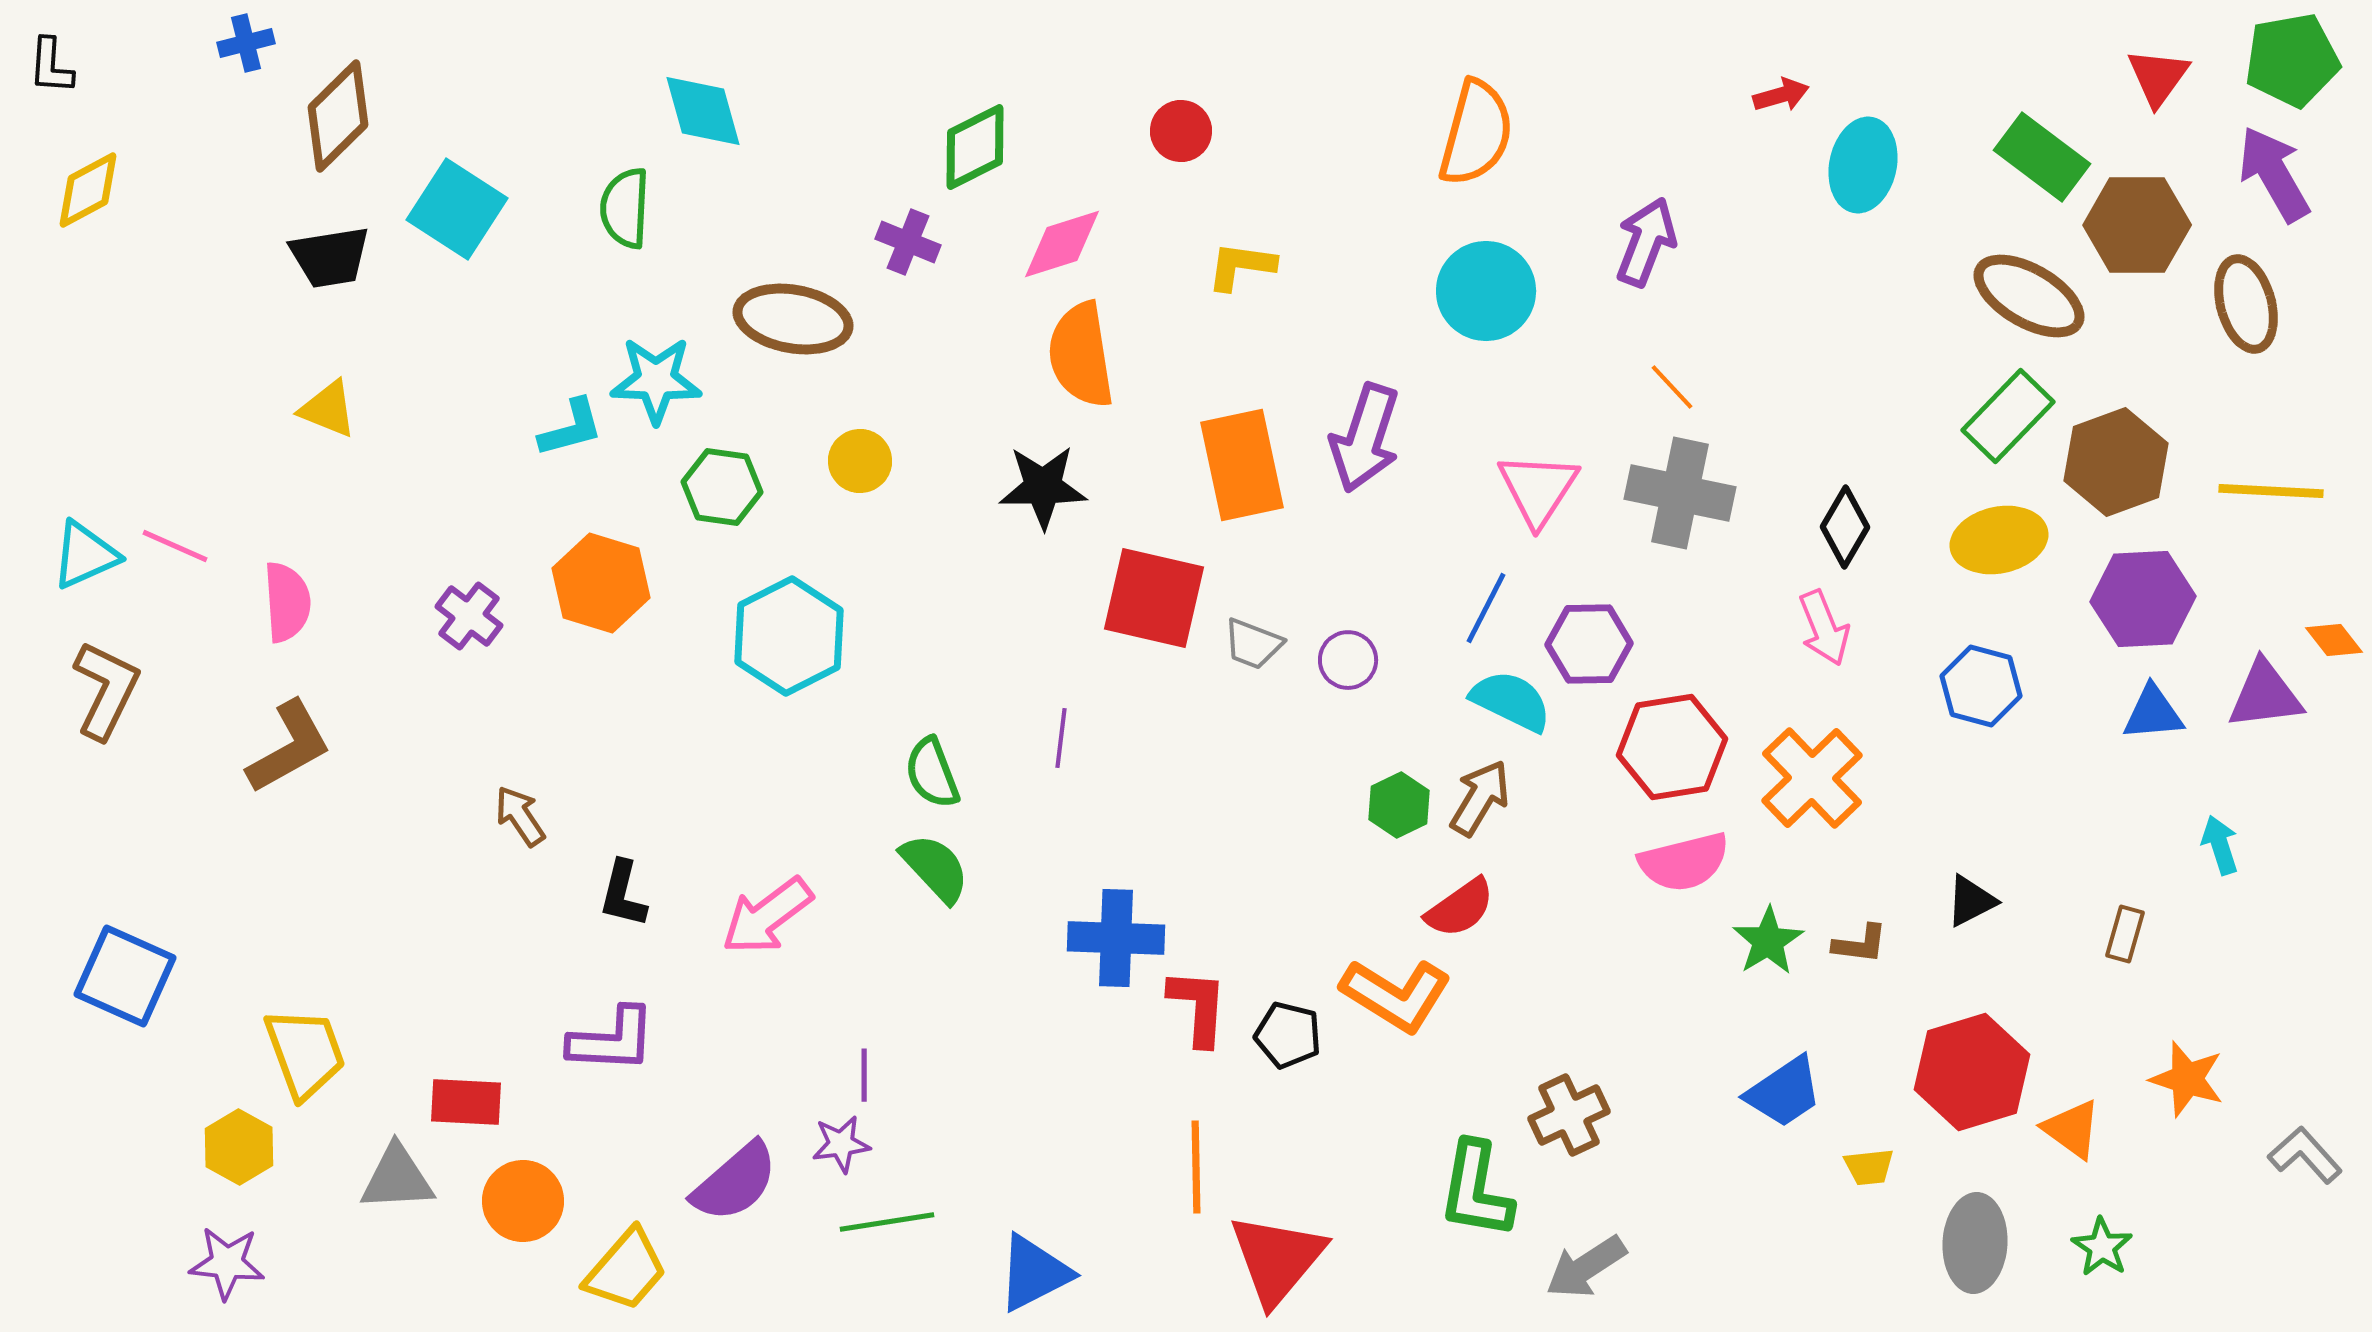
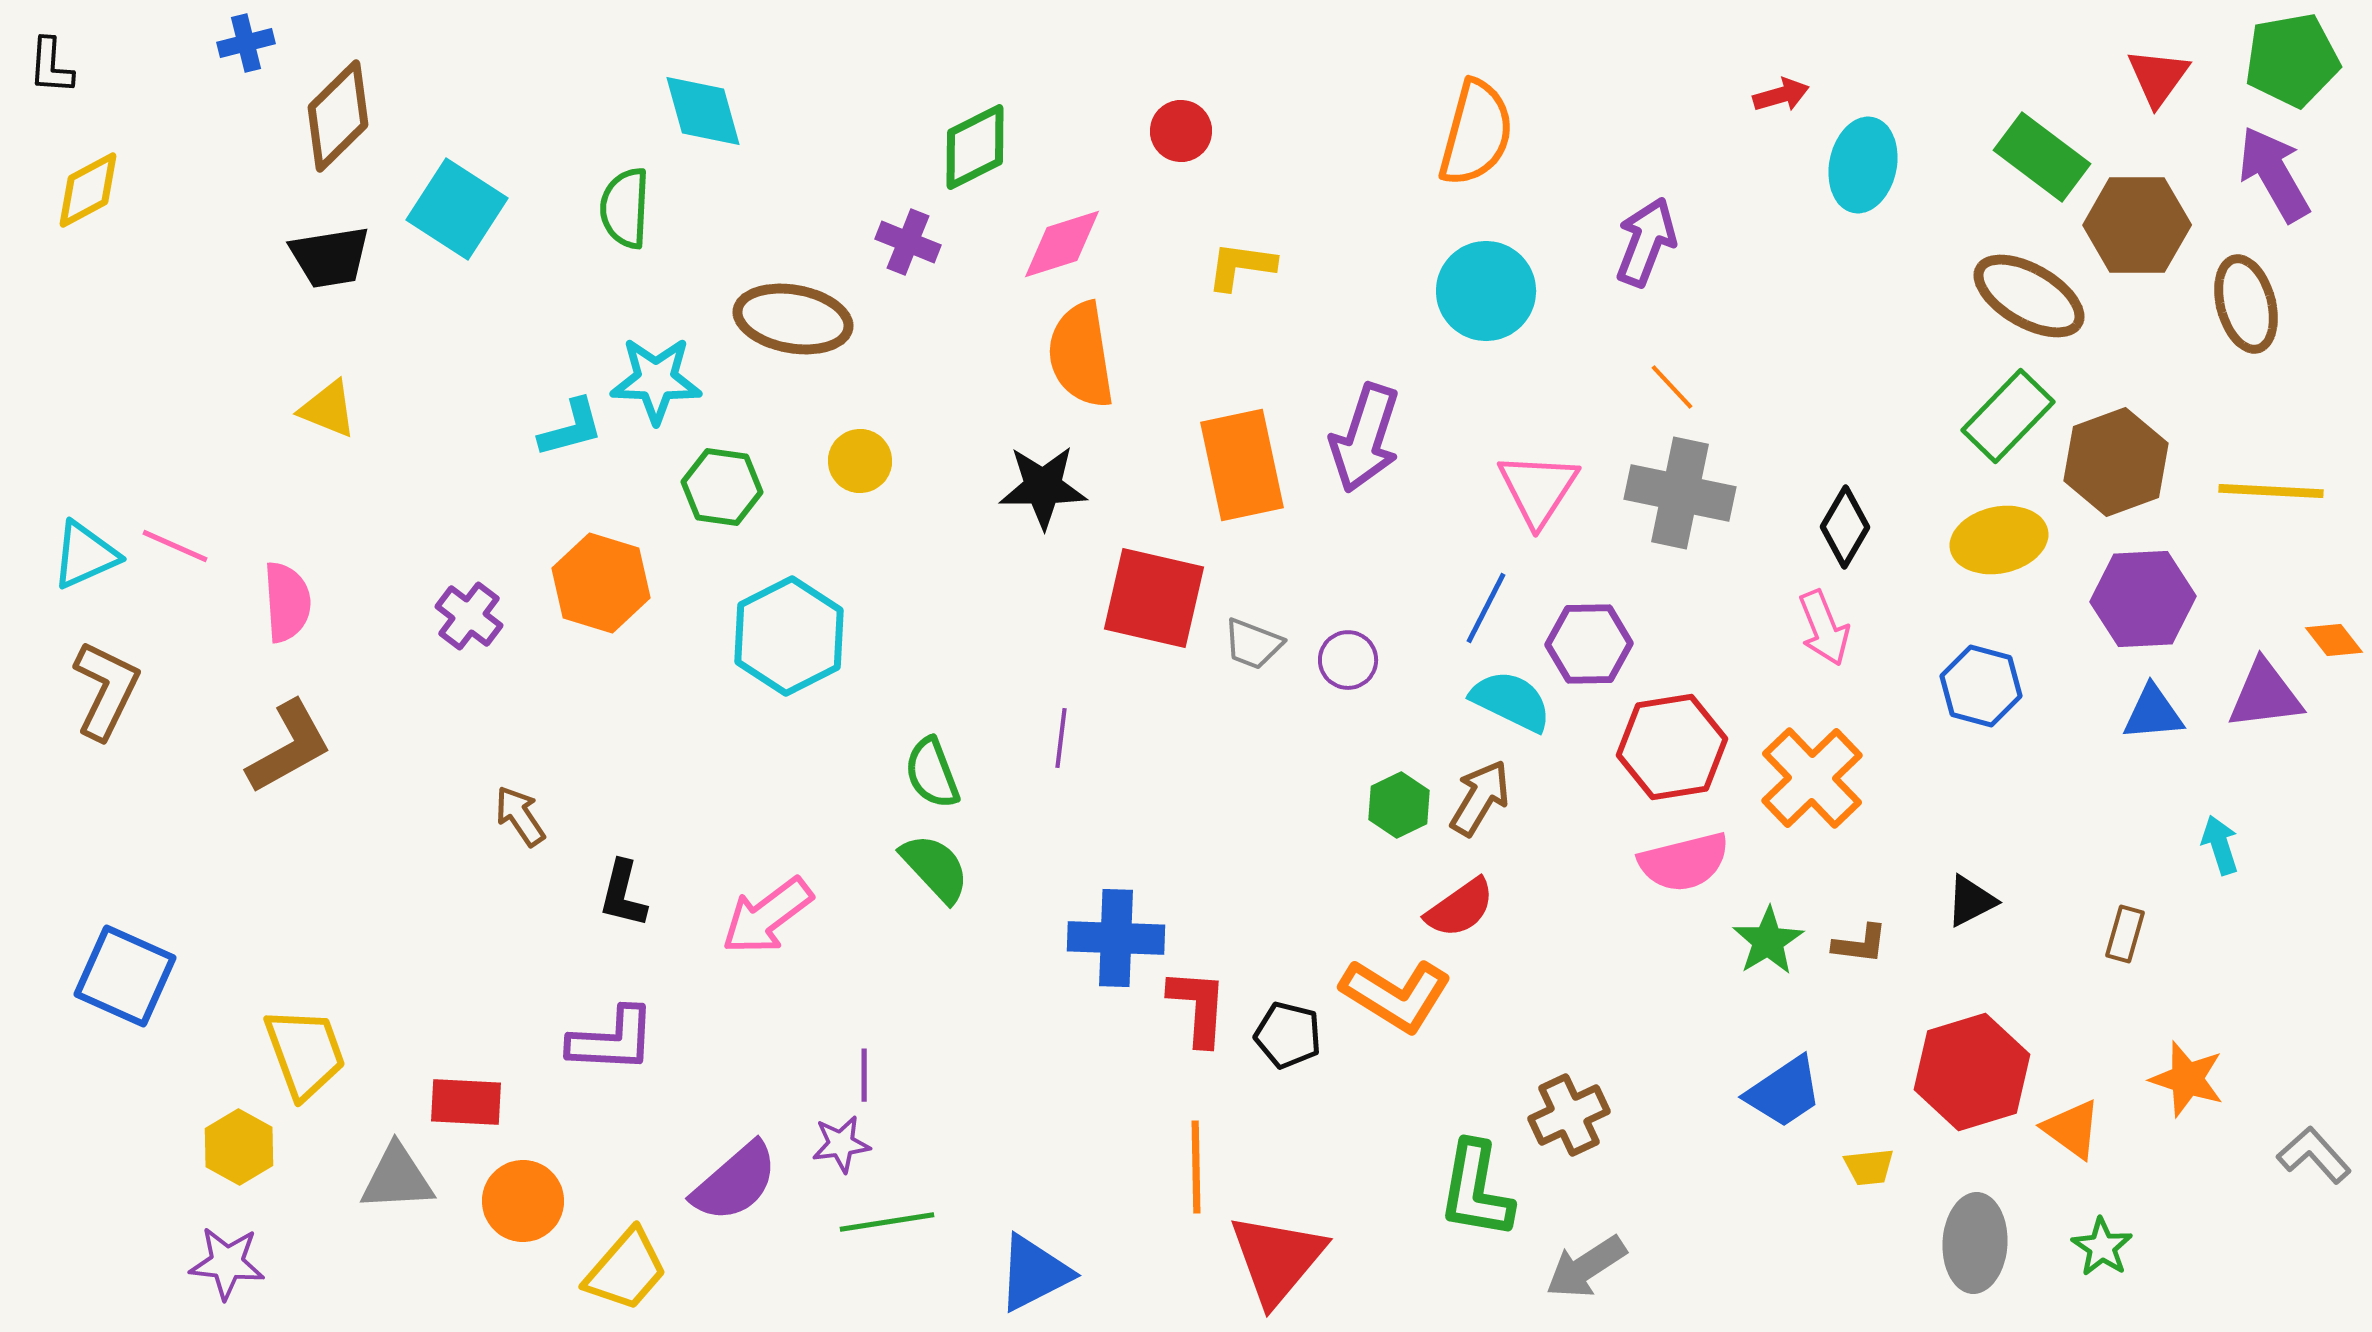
gray L-shape at (2305, 1155): moved 9 px right
